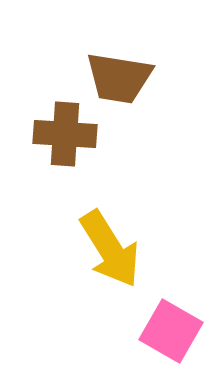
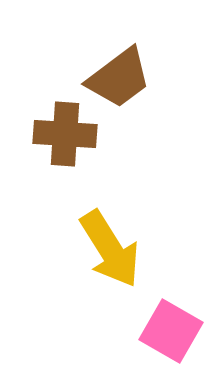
brown trapezoid: rotated 46 degrees counterclockwise
